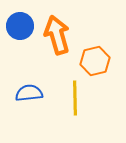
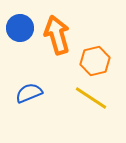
blue circle: moved 2 px down
blue semicircle: rotated 16 degrees counterclockwise
yellow line: moved 16 px right; rotated 56 degrees counterclockwise
